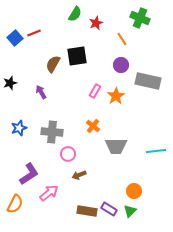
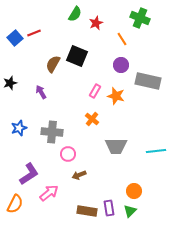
black square: rotated 30 degrees clockwise
orange star: rotated 24 degrees counterclockwise
orange cross: moved 1 px left, 7 px up
purple rectangle: moved 1 px up; rotated 49 degrees clockwise
